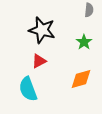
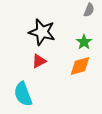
gray semicircle: rotated 16 degrees clockwise
black star: moved 2 px down
orange diamond: moved 1 px left, 13 px up
cyan semicircle: moved 5 px left, 5 px down
